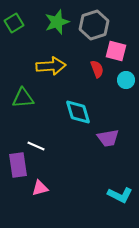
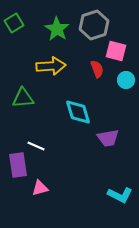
green star: moved 7 px down; rotated 20 degrees counterclockwise
